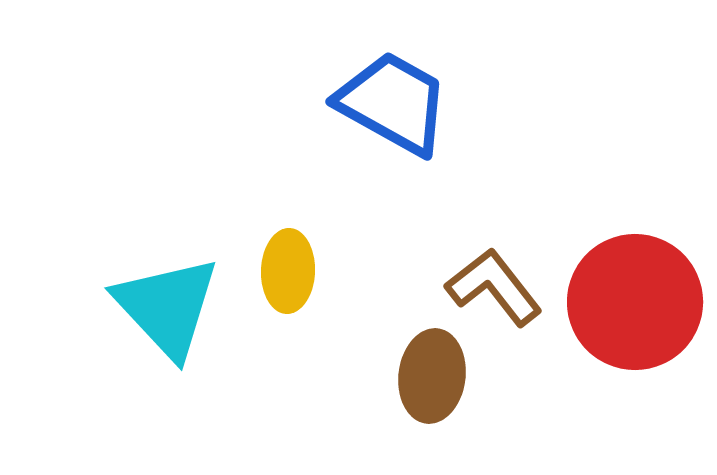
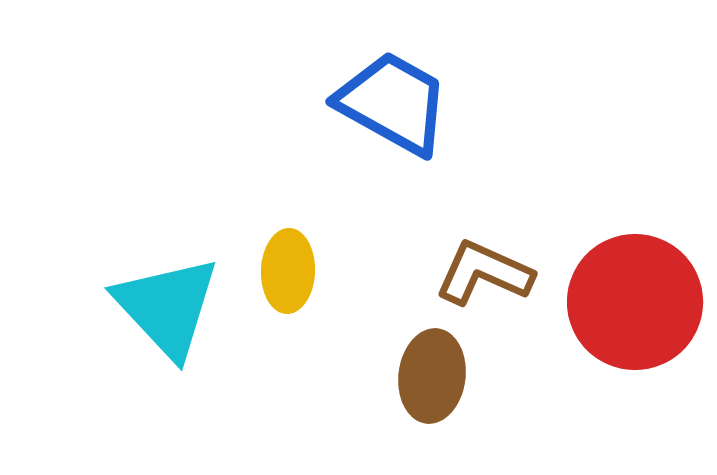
brown L-shape: moved 10 px left, 14 px up; rotated 28 degrees counterclockwise
